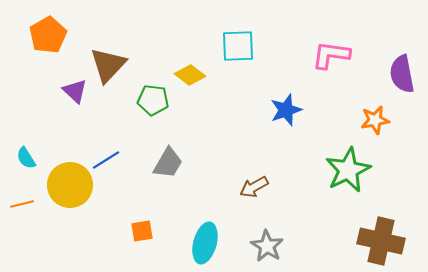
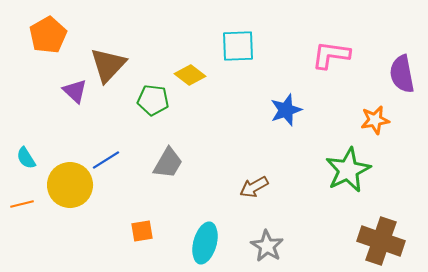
brown cross: rotated 6 degrees clockwise
